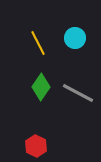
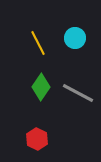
red hexagon: moved 1 px right, 7 px up
